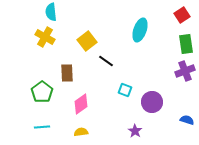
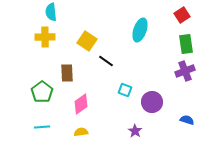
yellow cross: rotated 30 degrees counterclockwise
yellow square: rotated 18 degrees counterclockwise
